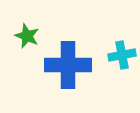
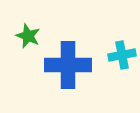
green star: moved 1 px right
